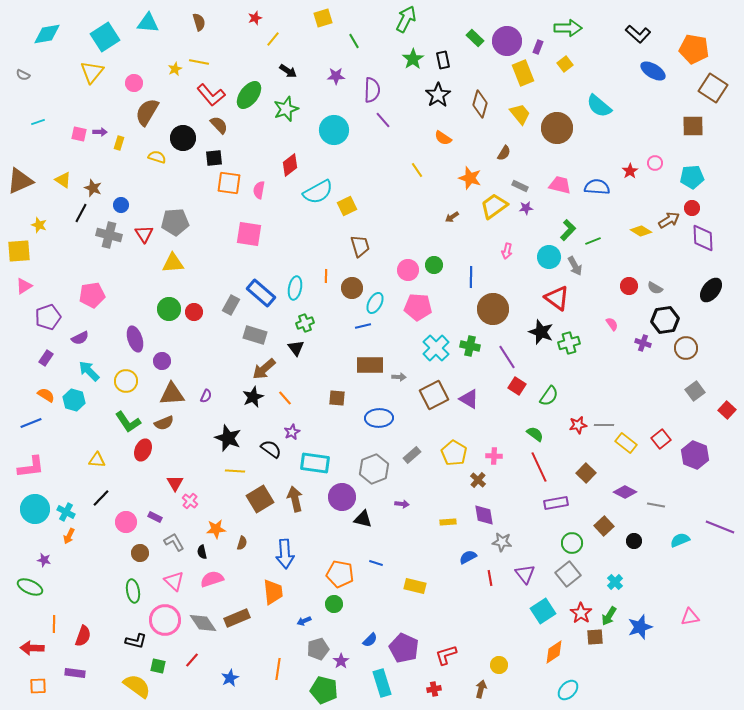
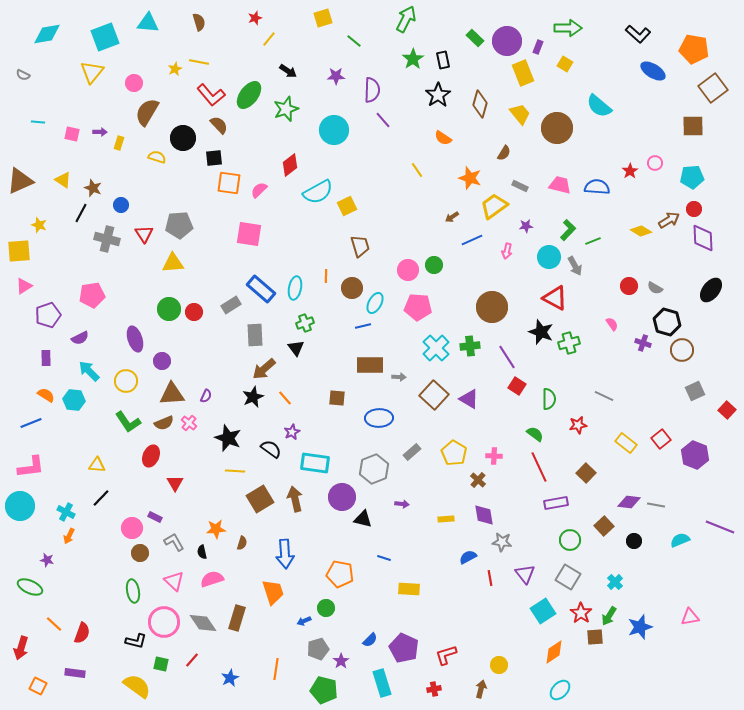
cyan square at (105, 37): rotated 12 degrees clockwise
yellow line at (273, 39): moved 4 px left
green line at (354, 41): rotated 21 degrees counterclockwise
yellow square at (565, 64): rotated 21 degrees counterclockwise
brown square at (713, 88): rotated 20 degrees clockwise
cyan line at (38, 122): rotated 24 degrees clockwise
pink square at (79, 134): moved 7 px left
pink semicircle at (259, 190): rotated 36 degrees clockwise
purple star at (526, 208): moved 18 px down
red circle at (692, 208): moved 2 px right, 1 px down
gray pentagon at (175, 222): moved 4 px right, 3 px down
gray cross at (109, 235): moved 2 px left, 4 px down
blue line at (471, 277): moved 1 px right, 37 px up; rotated 65 degrees clockwise
blue rectangle at (261, 293): moved 4 px up
red triangle at (557, 298): moved 2 px left; rotated 8 degrees counterclockwise
gray rectangle at (231, 305): rotated 30 degrees clockwise
brown circle at (493, 309): moved 1 px left, 2 px up
purple pentagon at (48, 317): moved 2 px up
black hexagon at (665, 320): moved 2 px right, 2 px down; rotated 24 degrees clockwise
gray rectangle at (255, 335): rotated 70 degrees clockwise
green cross at (470, 346): rotated 18 degrees counterclockwise
brown circle at (686, 348): moved 4 px left, 2 px down
purple rectangle at (46, 358): rotated 35 degrees counterclockwise
gray square at (695, 391): rotated 12 degrees clockwise
brown square at (434, 395): rotated 20 degrees counterclockwise
green semicircle at (549, 396): moved 3 px down; rotated 35 degrees counterclockwise
cyan hexagon at (74, 400): rotated 10 degrees counterclockwise
gray line at (604, 425): moved 29 px up; rotated 24 degrees clockwise
red ellipse at (143, 450): moved 8 px right, 6 px down
gray rectangle at (412, 455): moved 3 px up
yellow triangle at (97, 460): moved 5 px down
purple diamond at (625, 492): moved 4 px right, 10 px down; rotated 20 degrees counterclockwise
pink cross at (190, 501): moved 1 px left, 78 px up
cyan circle at (35, 509): moved 15 px left, 3 px up
pink circle at (126, 522): moved 6 px right, 6 px down
yellow rectangle at (448, 522): moved 2 px left, 3 px up
green circle at (572, 543): moved 2 px left, 3 px up
purple star at (44, 560): moved 3 px right
blue line at (376, 563): moved 8 px right, 5 px up
gray square at (568, 574): moved 3 px down; rotated 20 degrees counterclockwise
yellow rectangle at (415, 586): moved 6 px left, 3 px down; rotated 10 degrees counterclockwise
orange trapezoid at (273, 592): rotated 12 degrees counterclockwise
green circle at (334, 604): moved 8 px left, 4 px down
brown rectangle at (237, 618): rotated 50 degrees counterclockwise
pink circle at (165, 620): moved 1 px left, 2 px down
orange line at (54, 624): rotated 48 degrees counterclockwise
red semicircle at (83, 636): moved 1 px left, 3 px up
red arrow at (32, 648): moved 11 px left; rotated 75 degrees counterclockwise
green square at (158, 666): moved 3 px right, 2 px up
orange line at (278, 669): moved 2 px left
orange square at (38, 686): rotated 30 degrees clockwise
cyan ellipse at (568, 690): moved 8 px left
